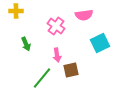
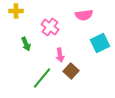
pink cross: moved 6 px left, 1 px down
pink arrow: moved 3 px right
brown square: moved 1 px down; rotated 35 degrees counterclockwise
